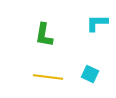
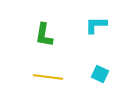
cyan L-shape: moved 1 px left, 2 px down
cyan square: moved 10 px right
